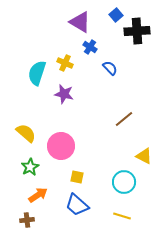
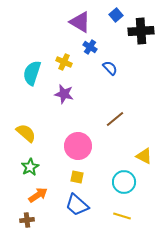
black cross: moved 4 px right
yellow cross: moved 1 px left, 1 px up
cyan semicircle: moved 5 px left
brown line: moved 9 px left
pink circle: moved 17 px right
